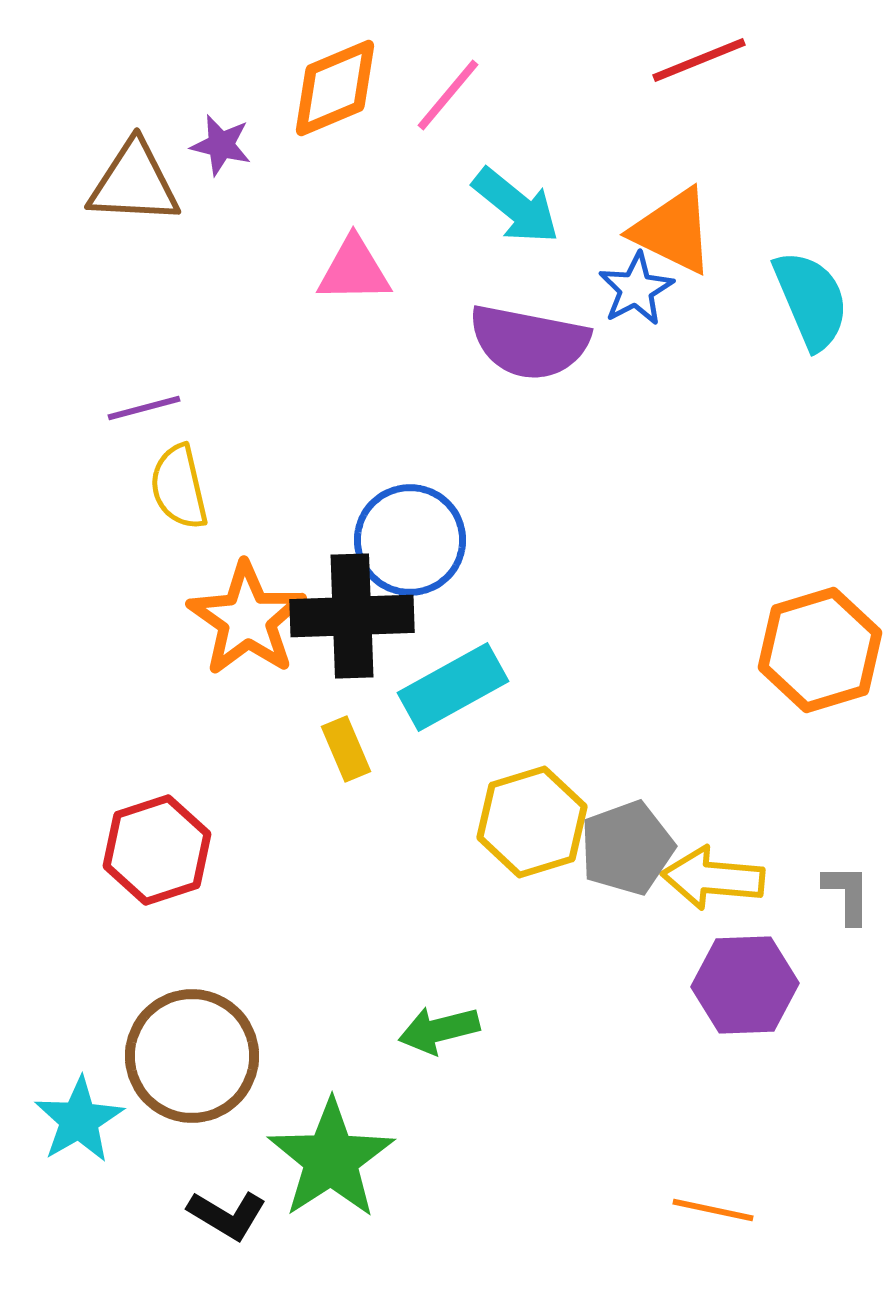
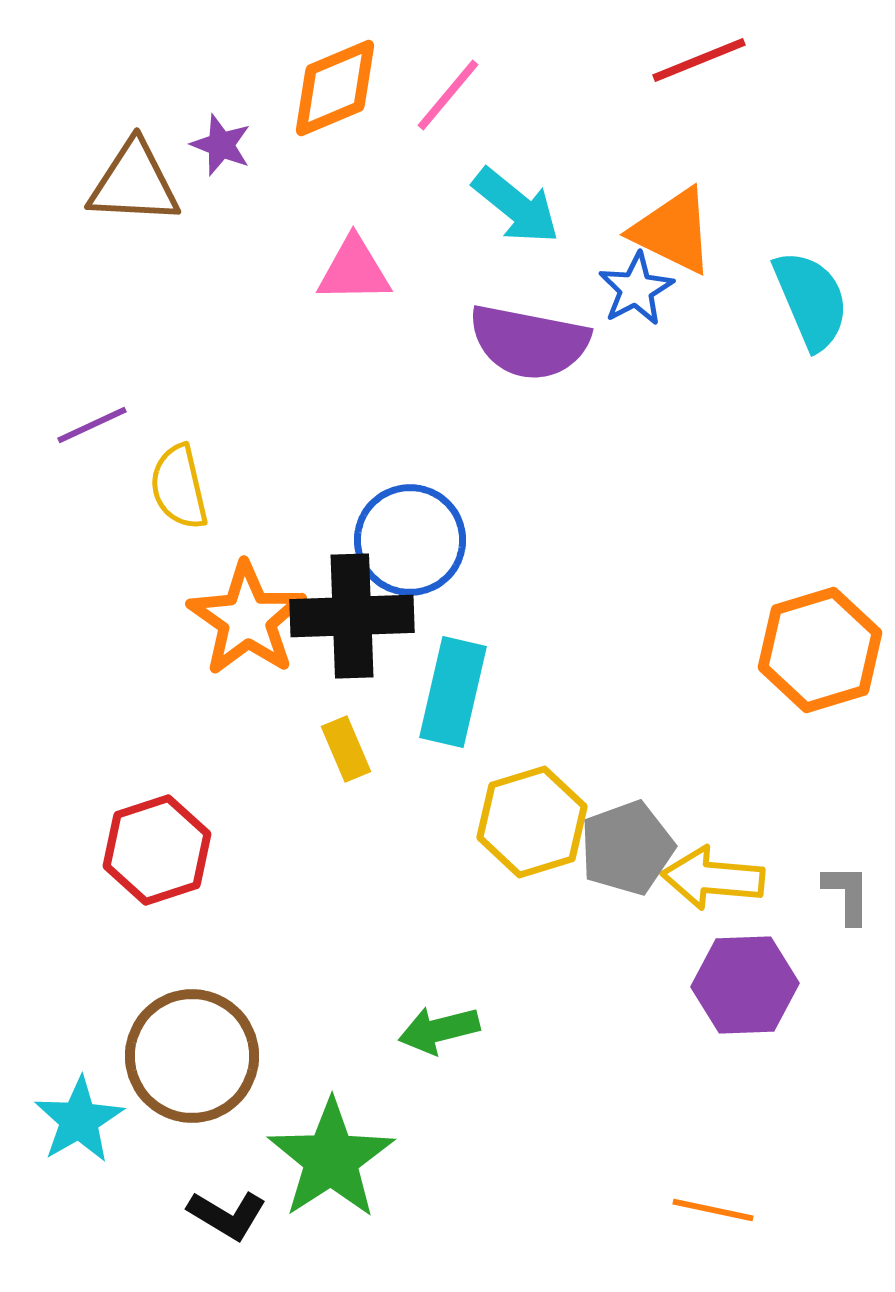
purple star: rotated 8 degrees clockwise
purple line: moved 52 px left, 17 px down; rotated 10 degrees counterclockwise
cyan rectangle: moved 5 px down; rotated 48 degrees counterclockwise
